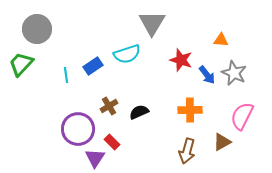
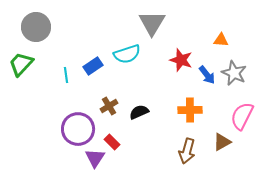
gray circle: moved 1 px left, 2 px up
